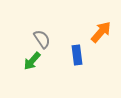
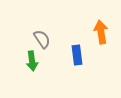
orange arrow: rotated 50 degrees counterclockwise
green arrow: rotated 48 degrees counterclockwise
